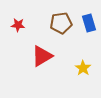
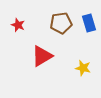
red star: rotated 16 degrees clockwise
yellow star: rotated 21 degrees counterclockwise
